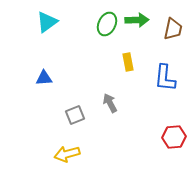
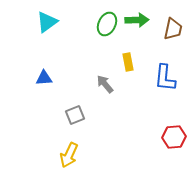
gray arrow: moved 5 px left, 19 px up; rotated 12 degrees counterclockwise
yellow arrow: moved 2 px right, 1 px down; rotated 50 degrees counterclockwise
